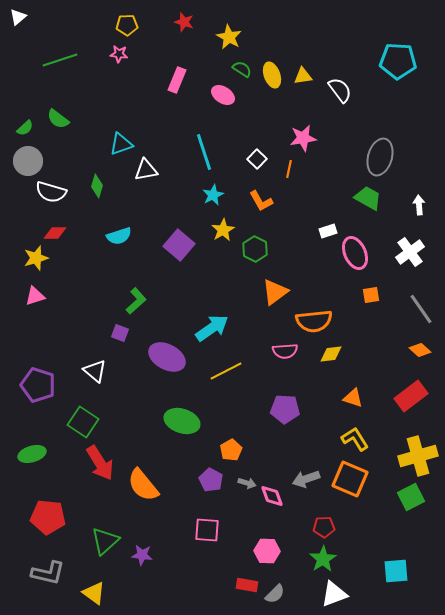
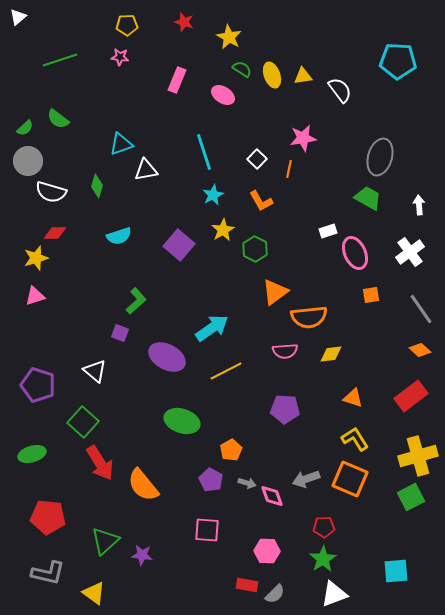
pink star at (119, 54): moved 1 px right, 3 px down
orange semicircle at (314, 321): moved 5 px left, 4 px up
green square at (83, 422): rotated 8 degrees clockwise
